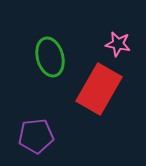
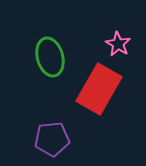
pink star: rotated 20 degrees clockwise
purple pentagon: moved 16 px right, 3 px down
